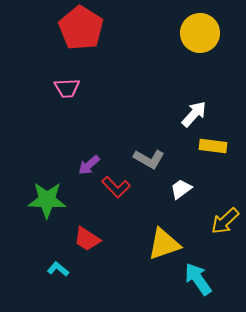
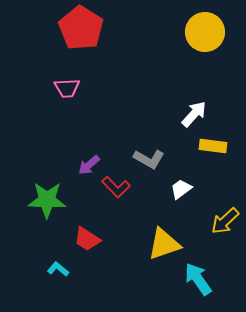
yellow circle: moved 5 px right, 1 px up
